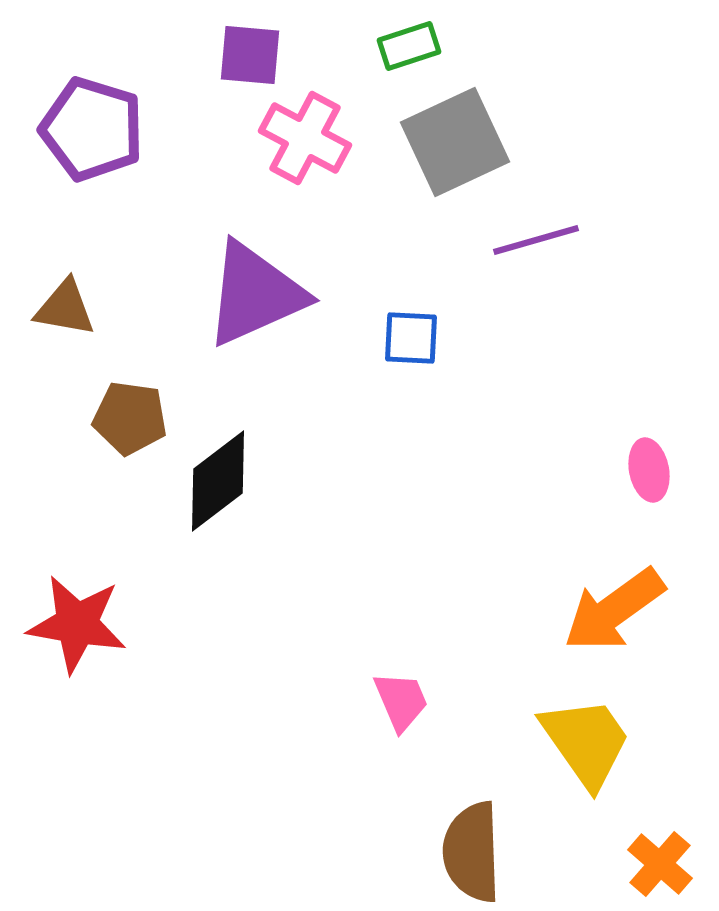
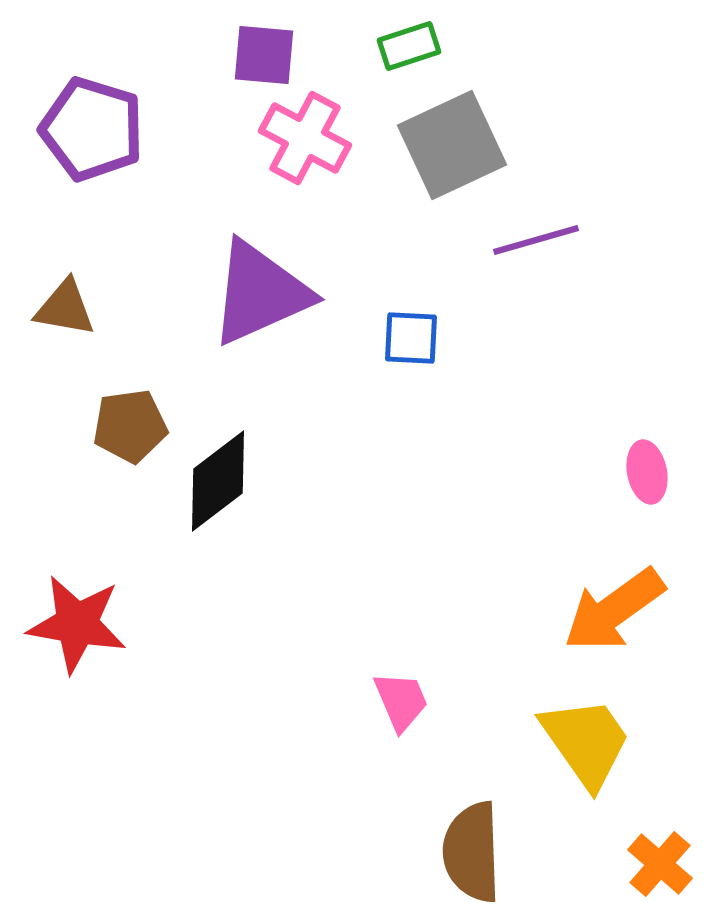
purple square: moved 14 px right
gray square: moved 3 px left, 3 px down
purple triangle: moved 5 px right, 1 px up
brown pentagon: moved 8 px down; rotated 16 degrees counterclockwise
pink ellipse: moved 2 px left, 2 px down
